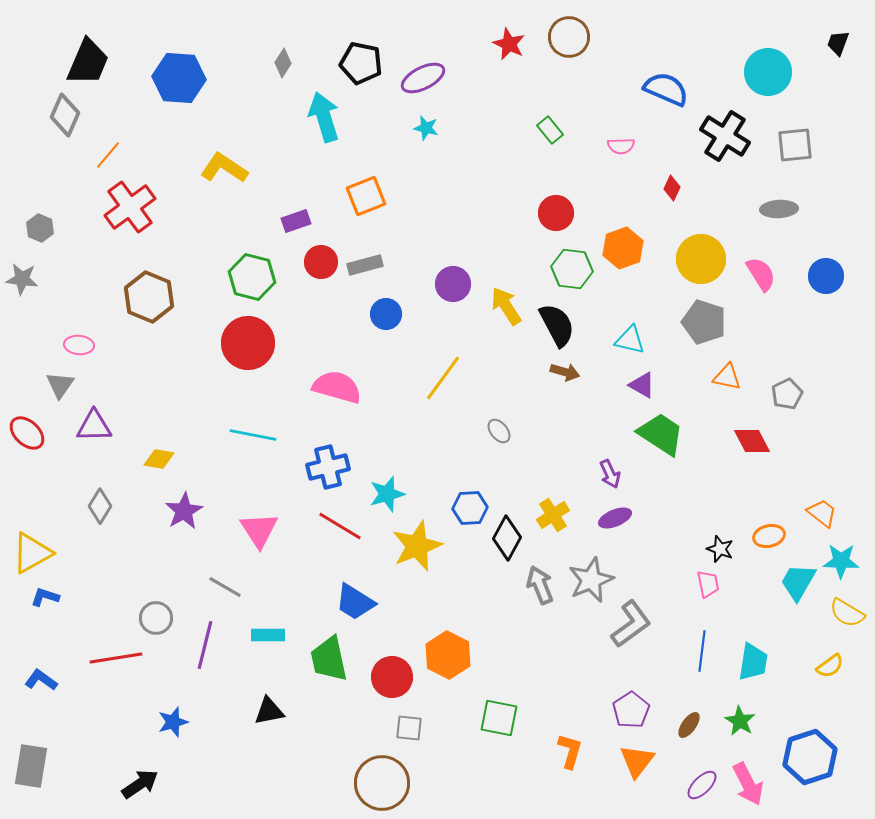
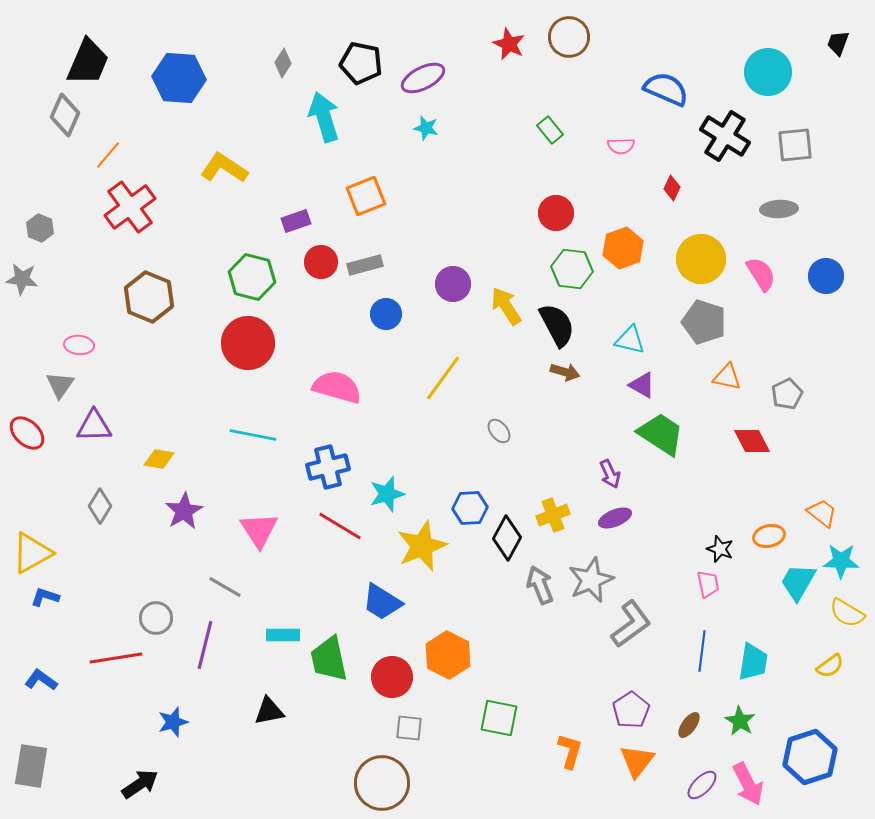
yellow cross at (553, 515): rotated 12 degrees clockwise
yellow star at (417, 546): moved 5 px right
blue trapezoid at (355, 602): moved 27 px right
cyan rectangle at (268, 635): moved 15 px right
